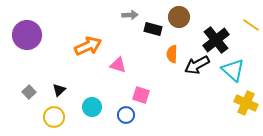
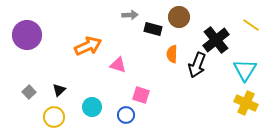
black arrow: rotated 40 degrees counterclockwise
cyan triangle: moved 12 px right; rotated 20 degrees clockwise
